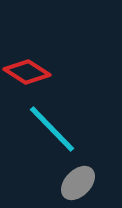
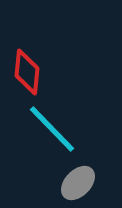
red diamond: rotated 63 degrees clockwise
